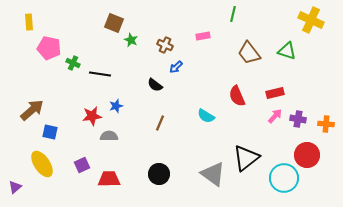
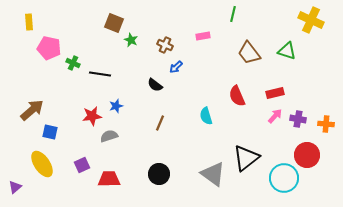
cyan semicircle: rotated 42 degrees clockwise
gray semicircle: rotated 18 degrees counterclockwise
